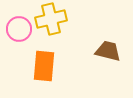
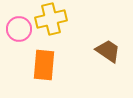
brown trapezoid: rotated 20 degrees clockwise
orange rectangle: moved 1 px up
